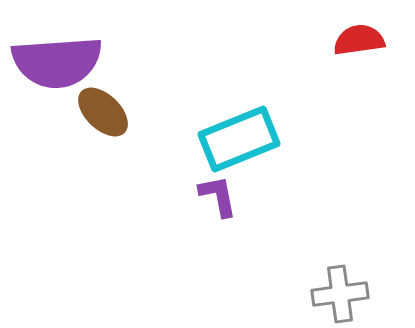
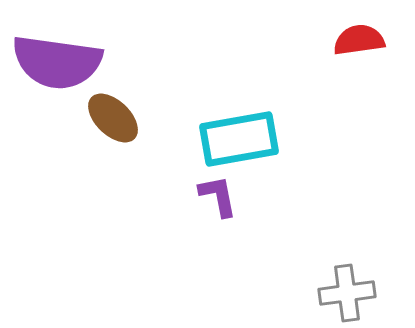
purple semicircle: rotated 12 degrees clockwise
brown ellipse: moved 10 px right, 6 px down
cyan rectangle: rotated 12 degrees clockwise
gray cross: moved 7 px right, 1 px up
